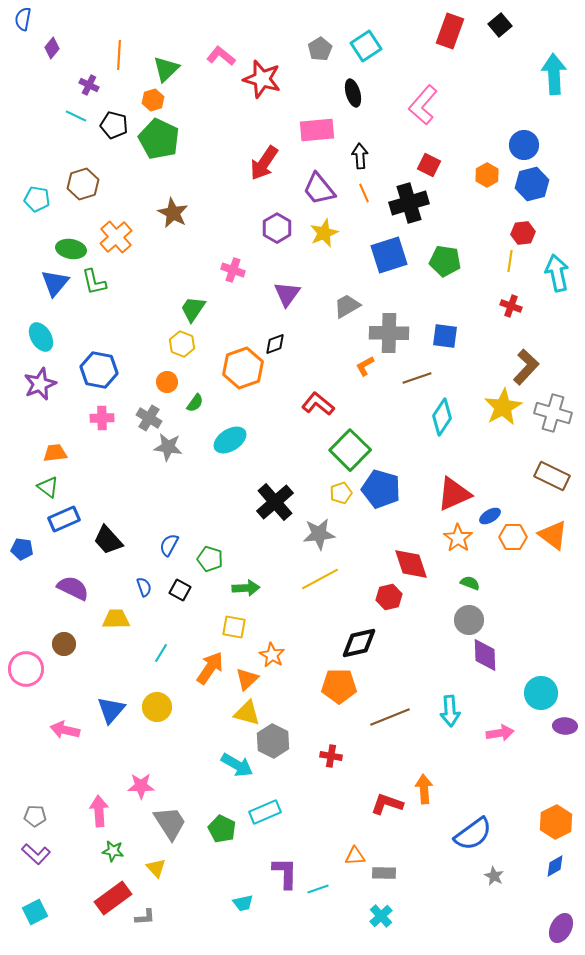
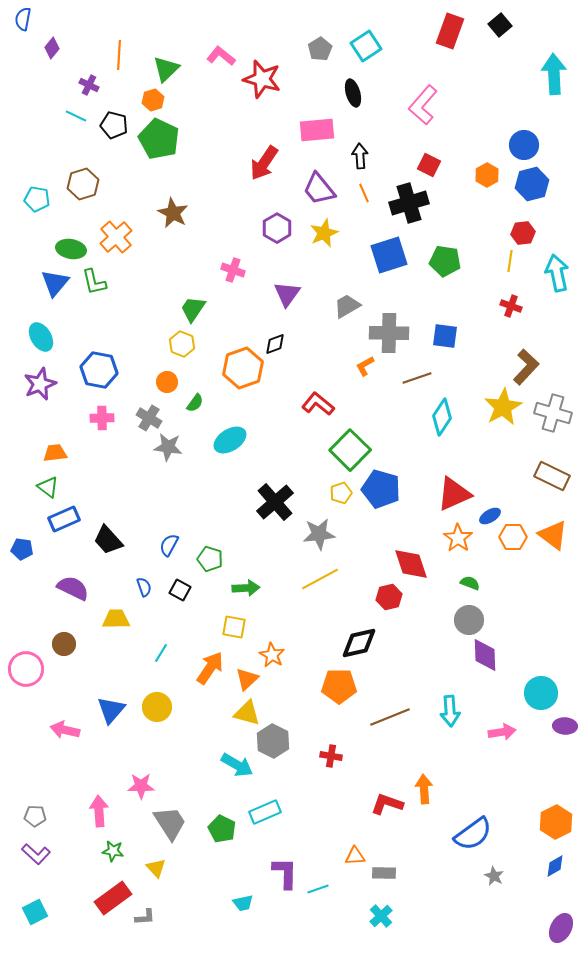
pink arrow at (500, 733): moved 2 px right, 1 px up
